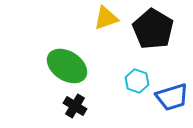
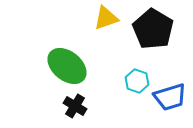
green ellipse: rotated 6 degrees clockwise
blue trapezoid: moved 2 px left
